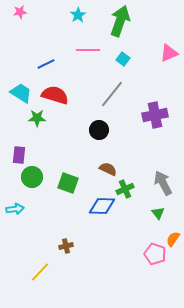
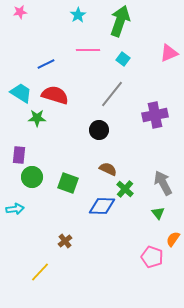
green cross: rotated 24 degrees counterclockwise
brown cross: moved 1 px left, 5 px up; rotated 24 degrees counterclockwise
pink pentagon: moved 3 px left, 3 px down
